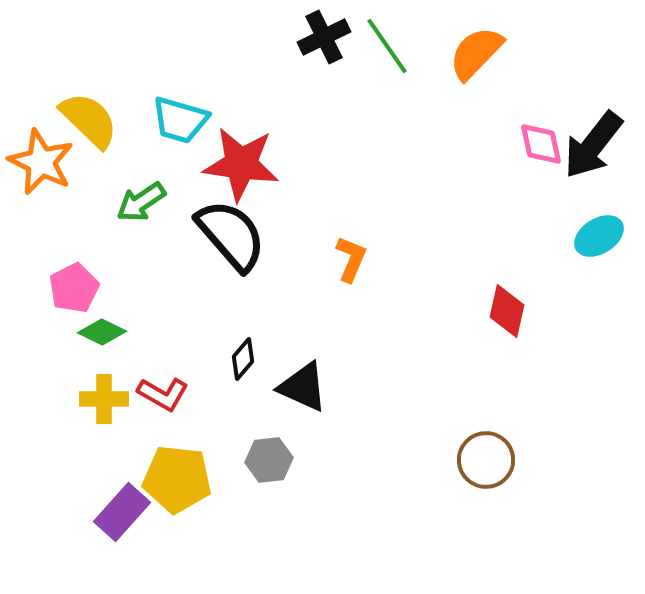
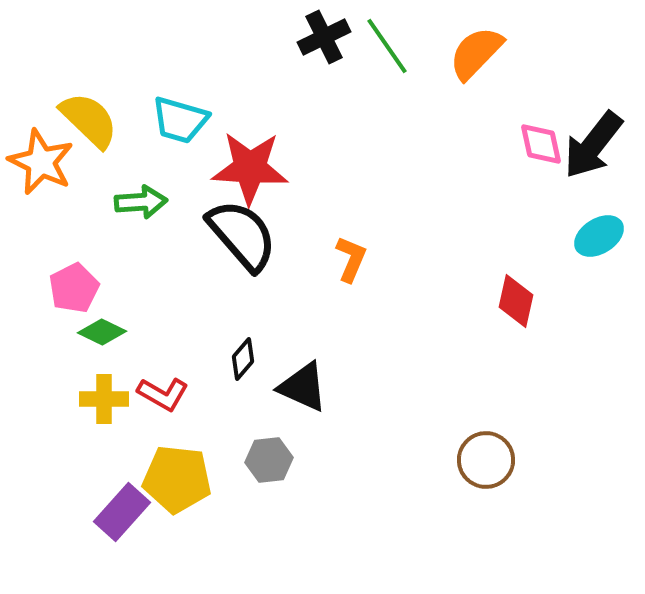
red star: moved 9 px right, 4 px down; rotated 4 degrees counterclockwise
green arrow: rotated 150 degrees counterclockwise
black semicircle: moved 11 px right
red diamond: moved 9 px right, 10 px up
